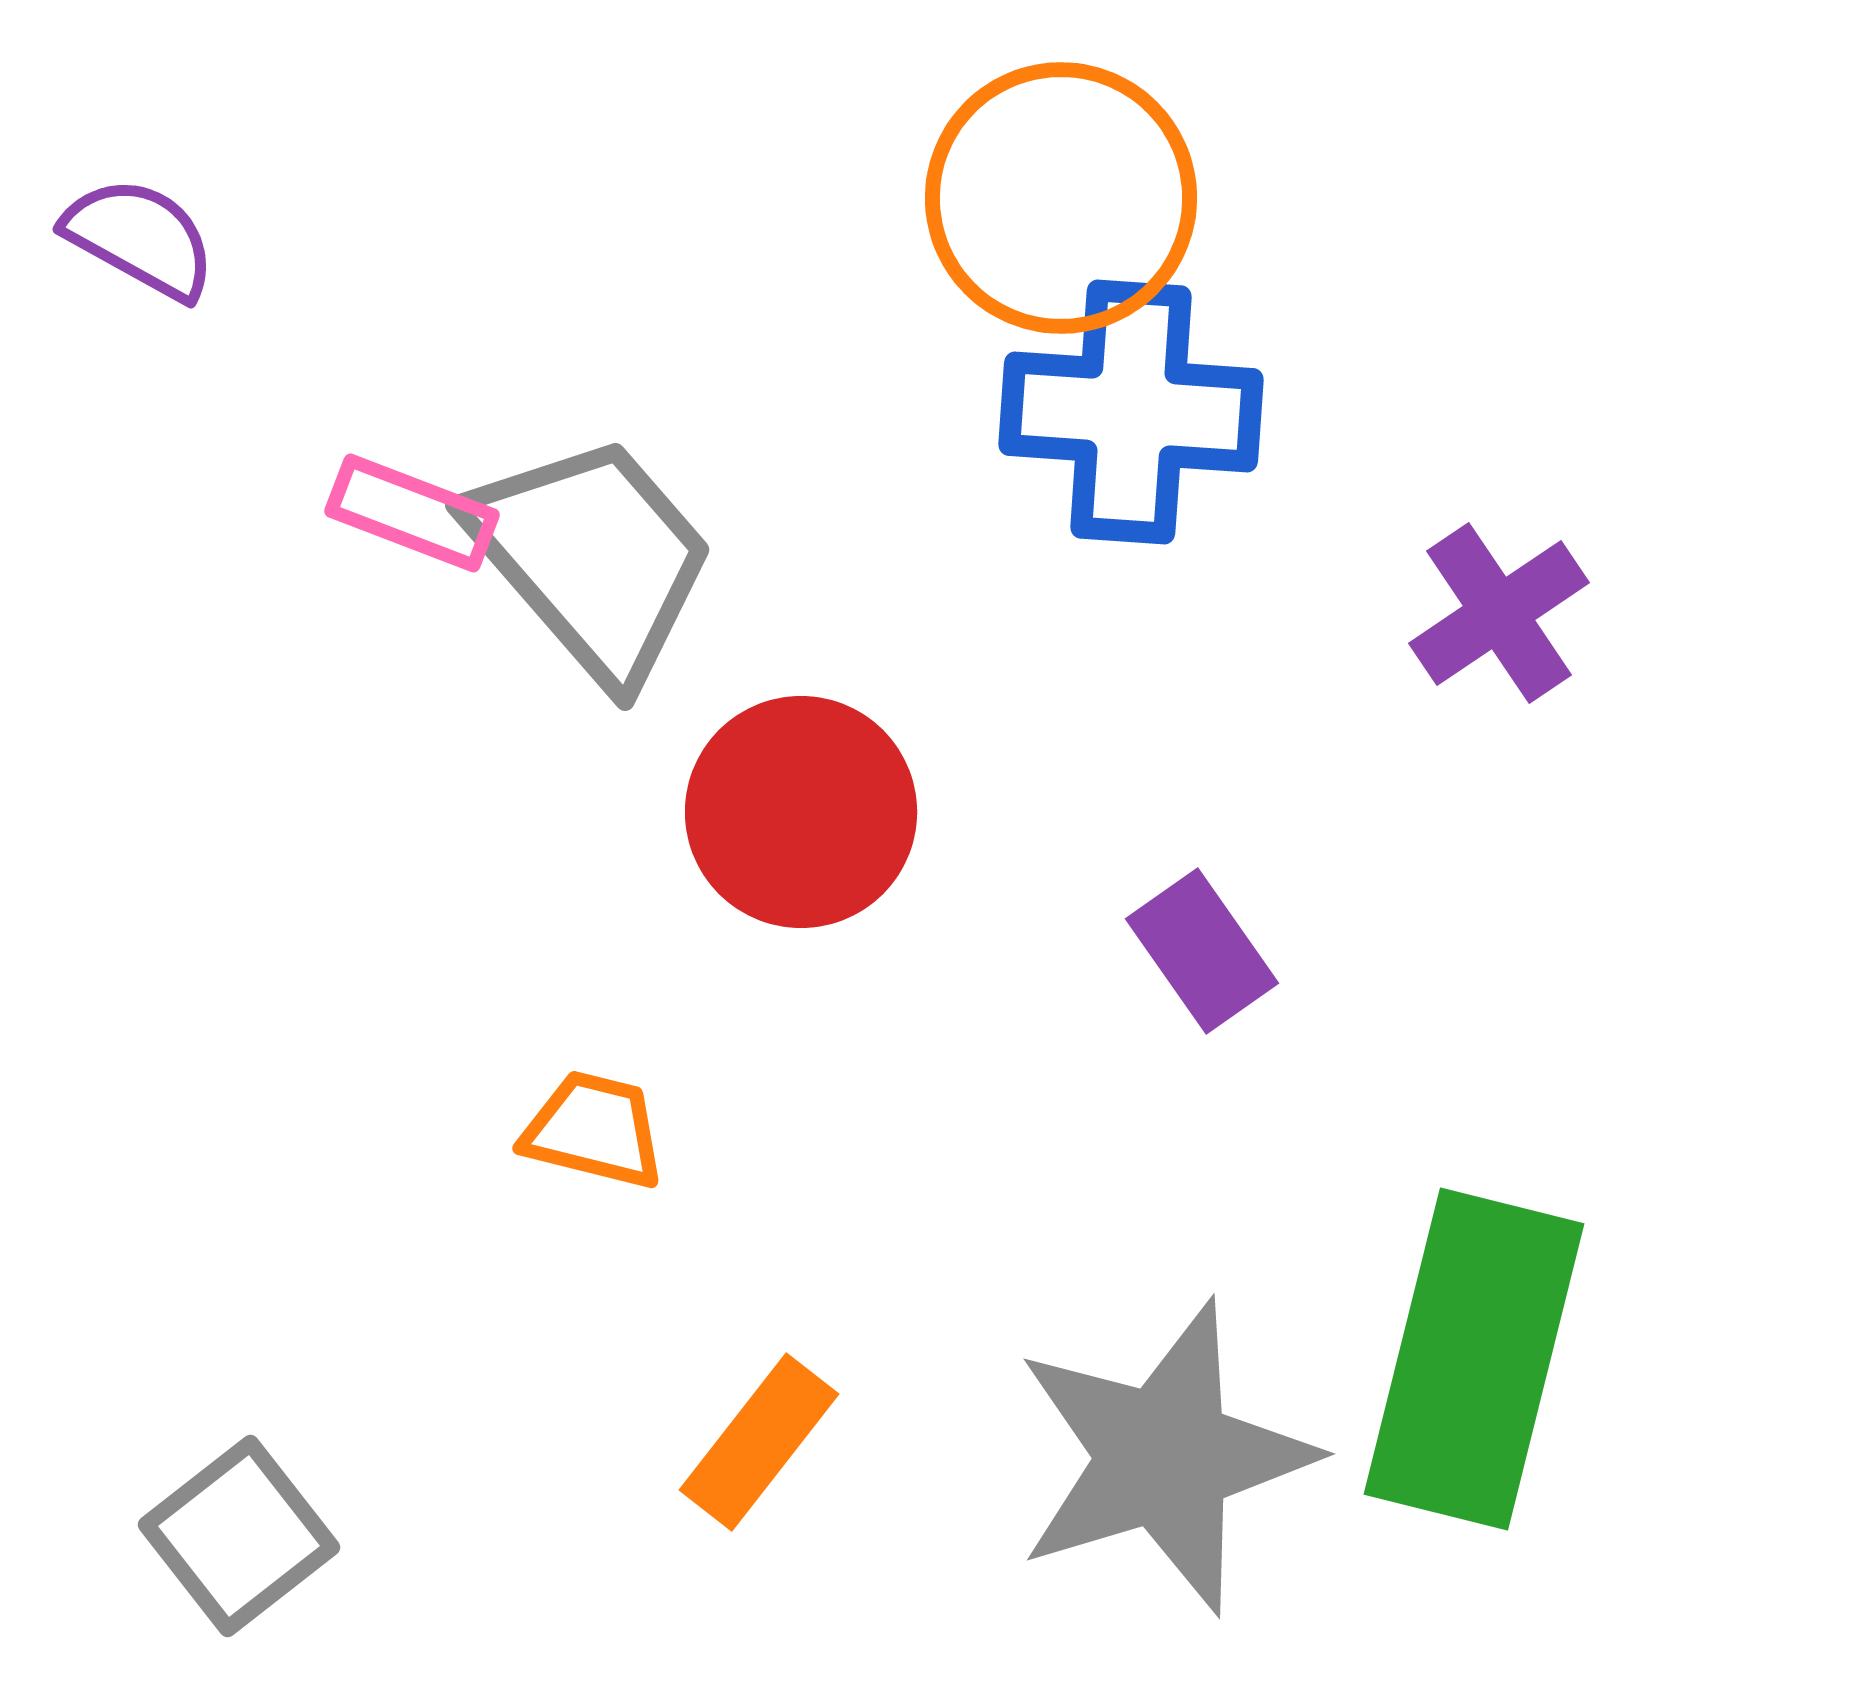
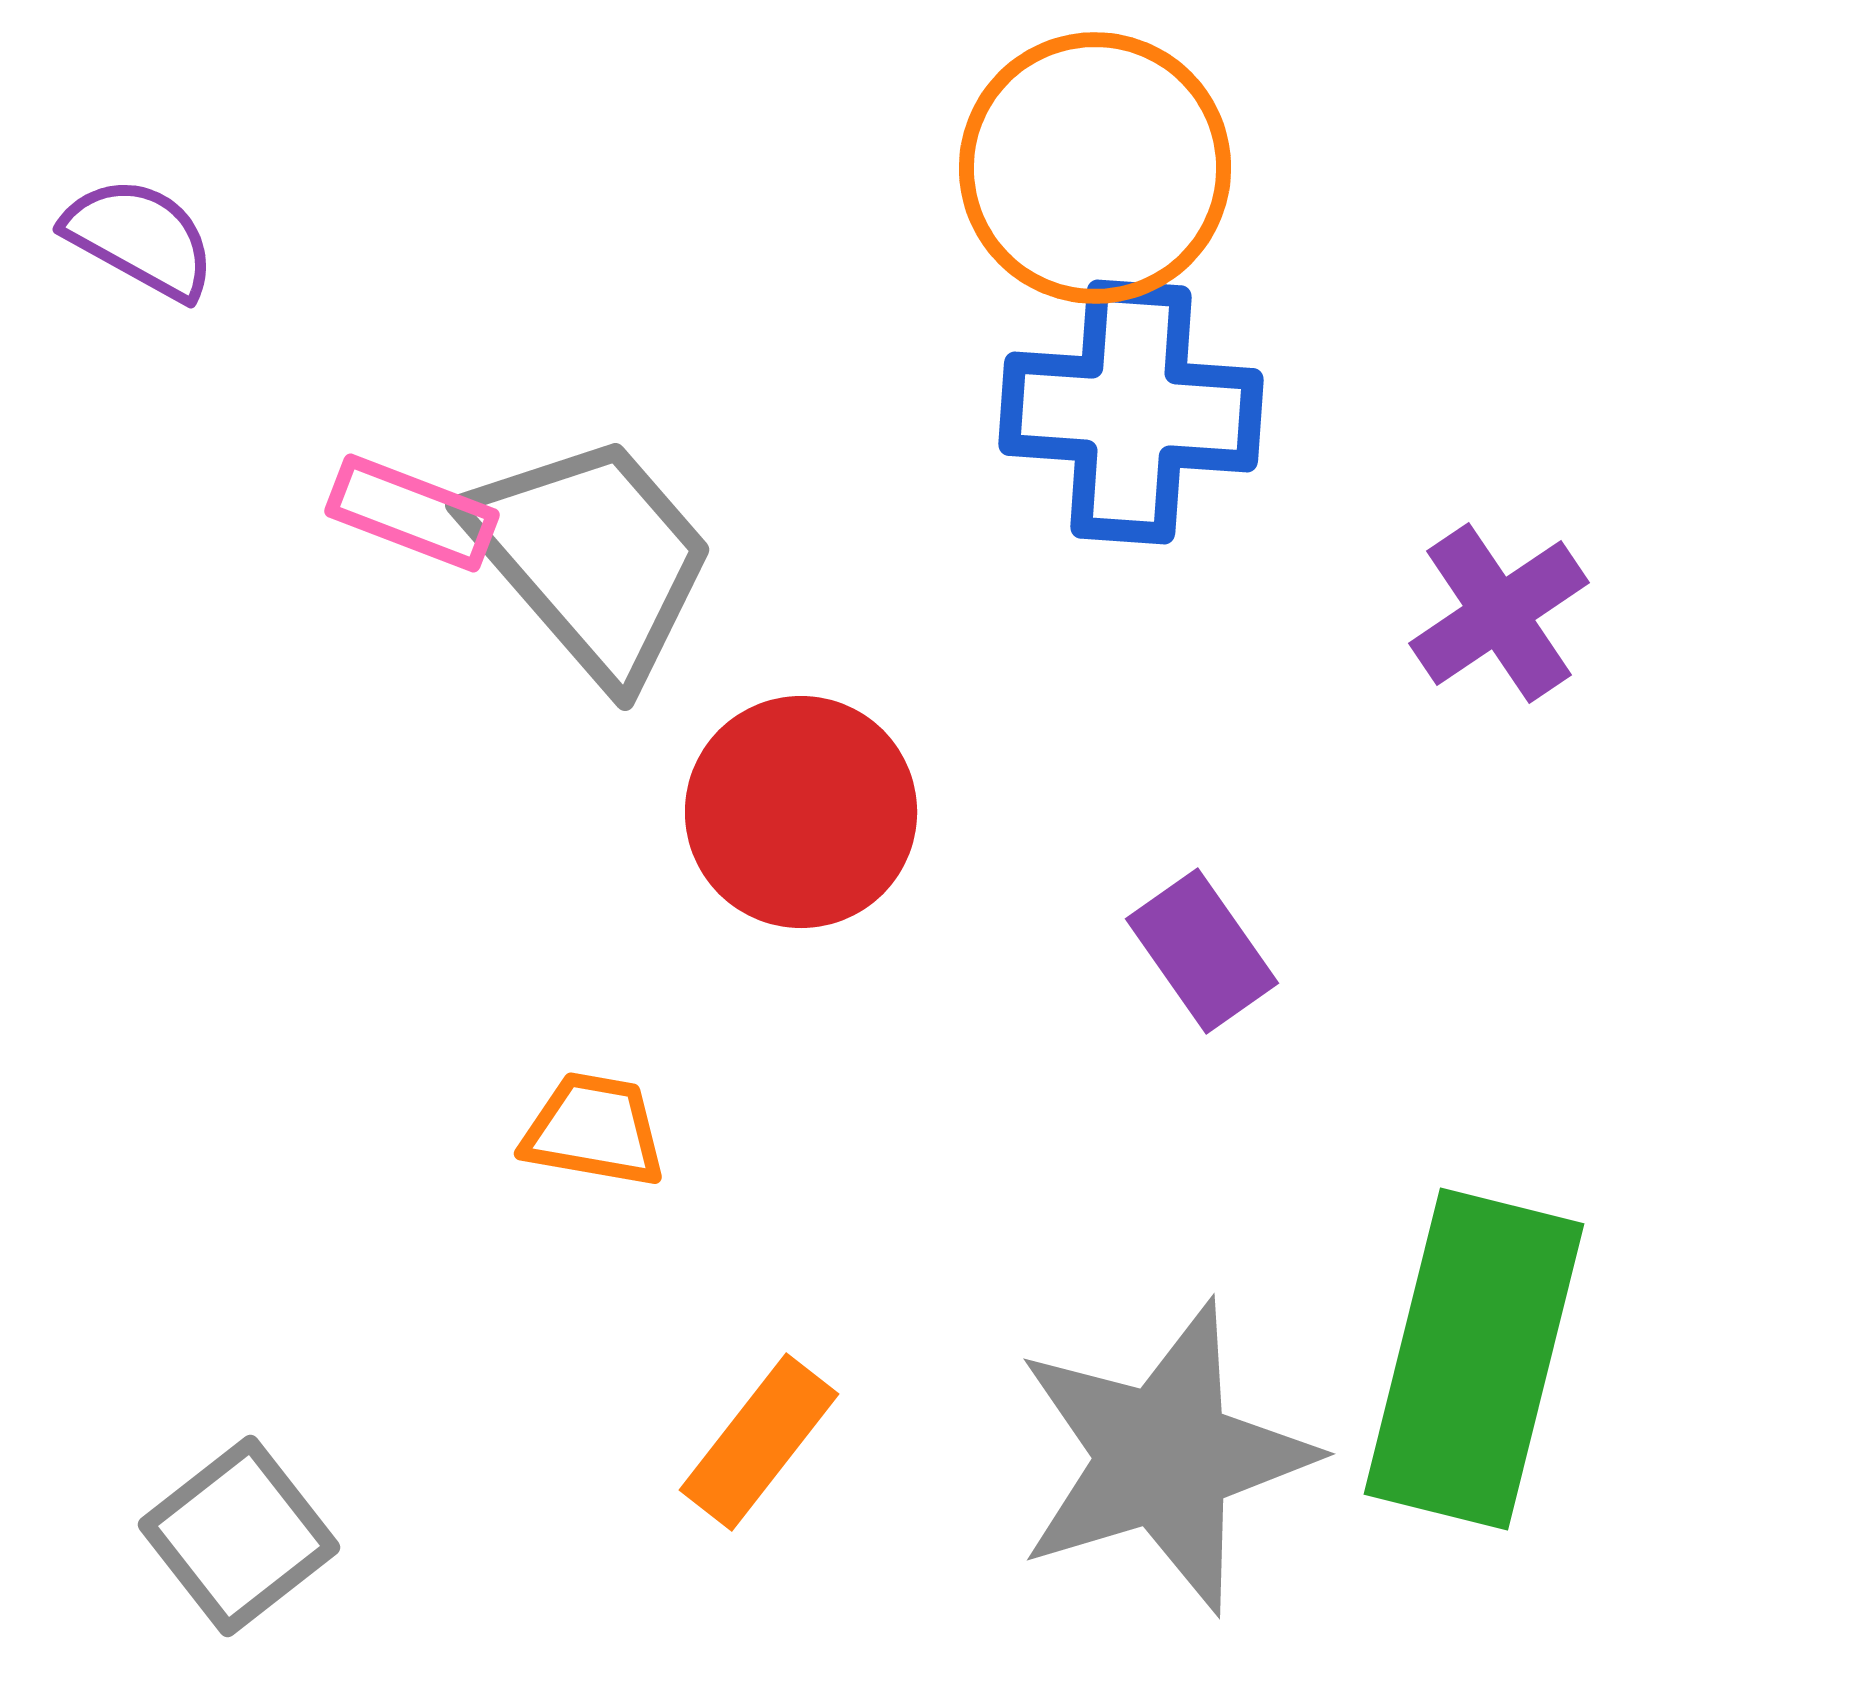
orange circle: moved 34 px right, 30 px up
orange trapezoid: rotated 4 degrees counterclockwise
